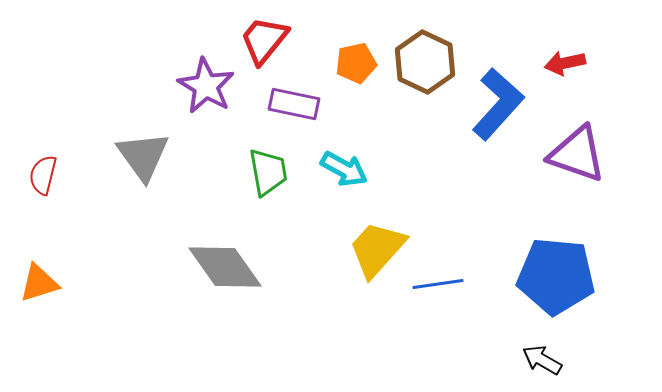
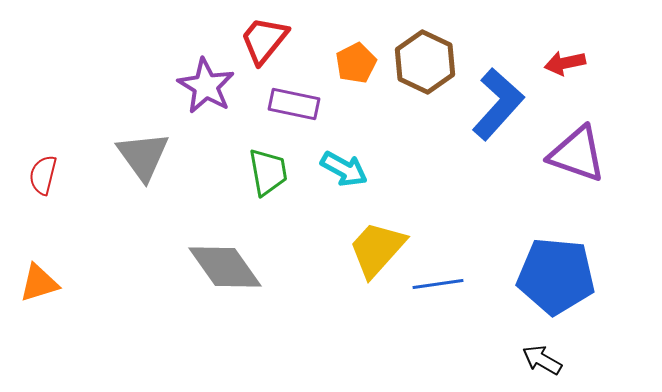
orange pentagon: rotated 15 degrees counterclockwise
